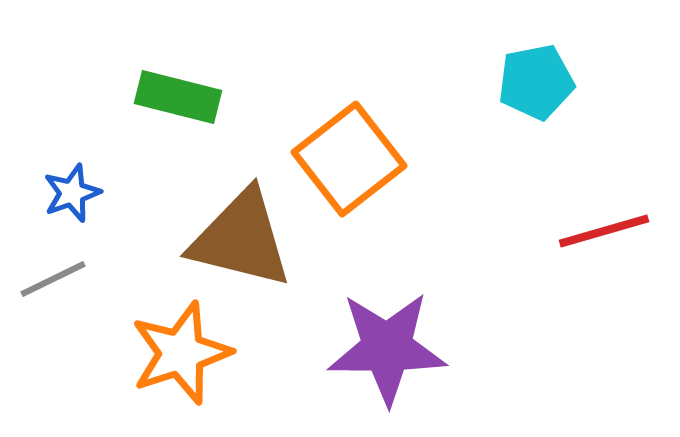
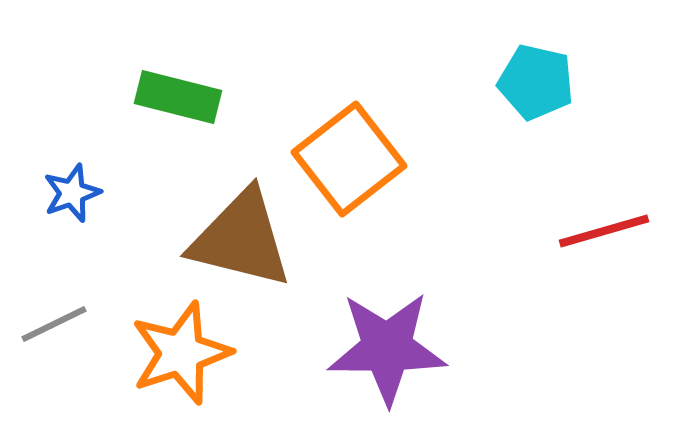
cyan pentagon: rotated 24 degrees clockwise
gray line: moved 1 px right, 45 px down
